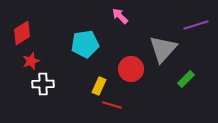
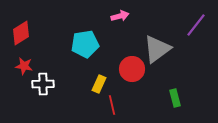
pink arrow: rotated 120 degrees clockwise
purple line: rotated 35 degrees counterclockwise
red diamond: moved 1 px left
gray triangle: moved 6 px left; rotated 12 degrees clockwise
red star: moved 7 px left, 5 px down; rotated 30 degrees clockwise
red circle: moved 1 px right
green rectangle: moved 11 px left, 19 px down; rotated 60 degrees counterclockwise
yellow rectangle: moved 2 px up
red line: rotated 60 degrees clockwise
